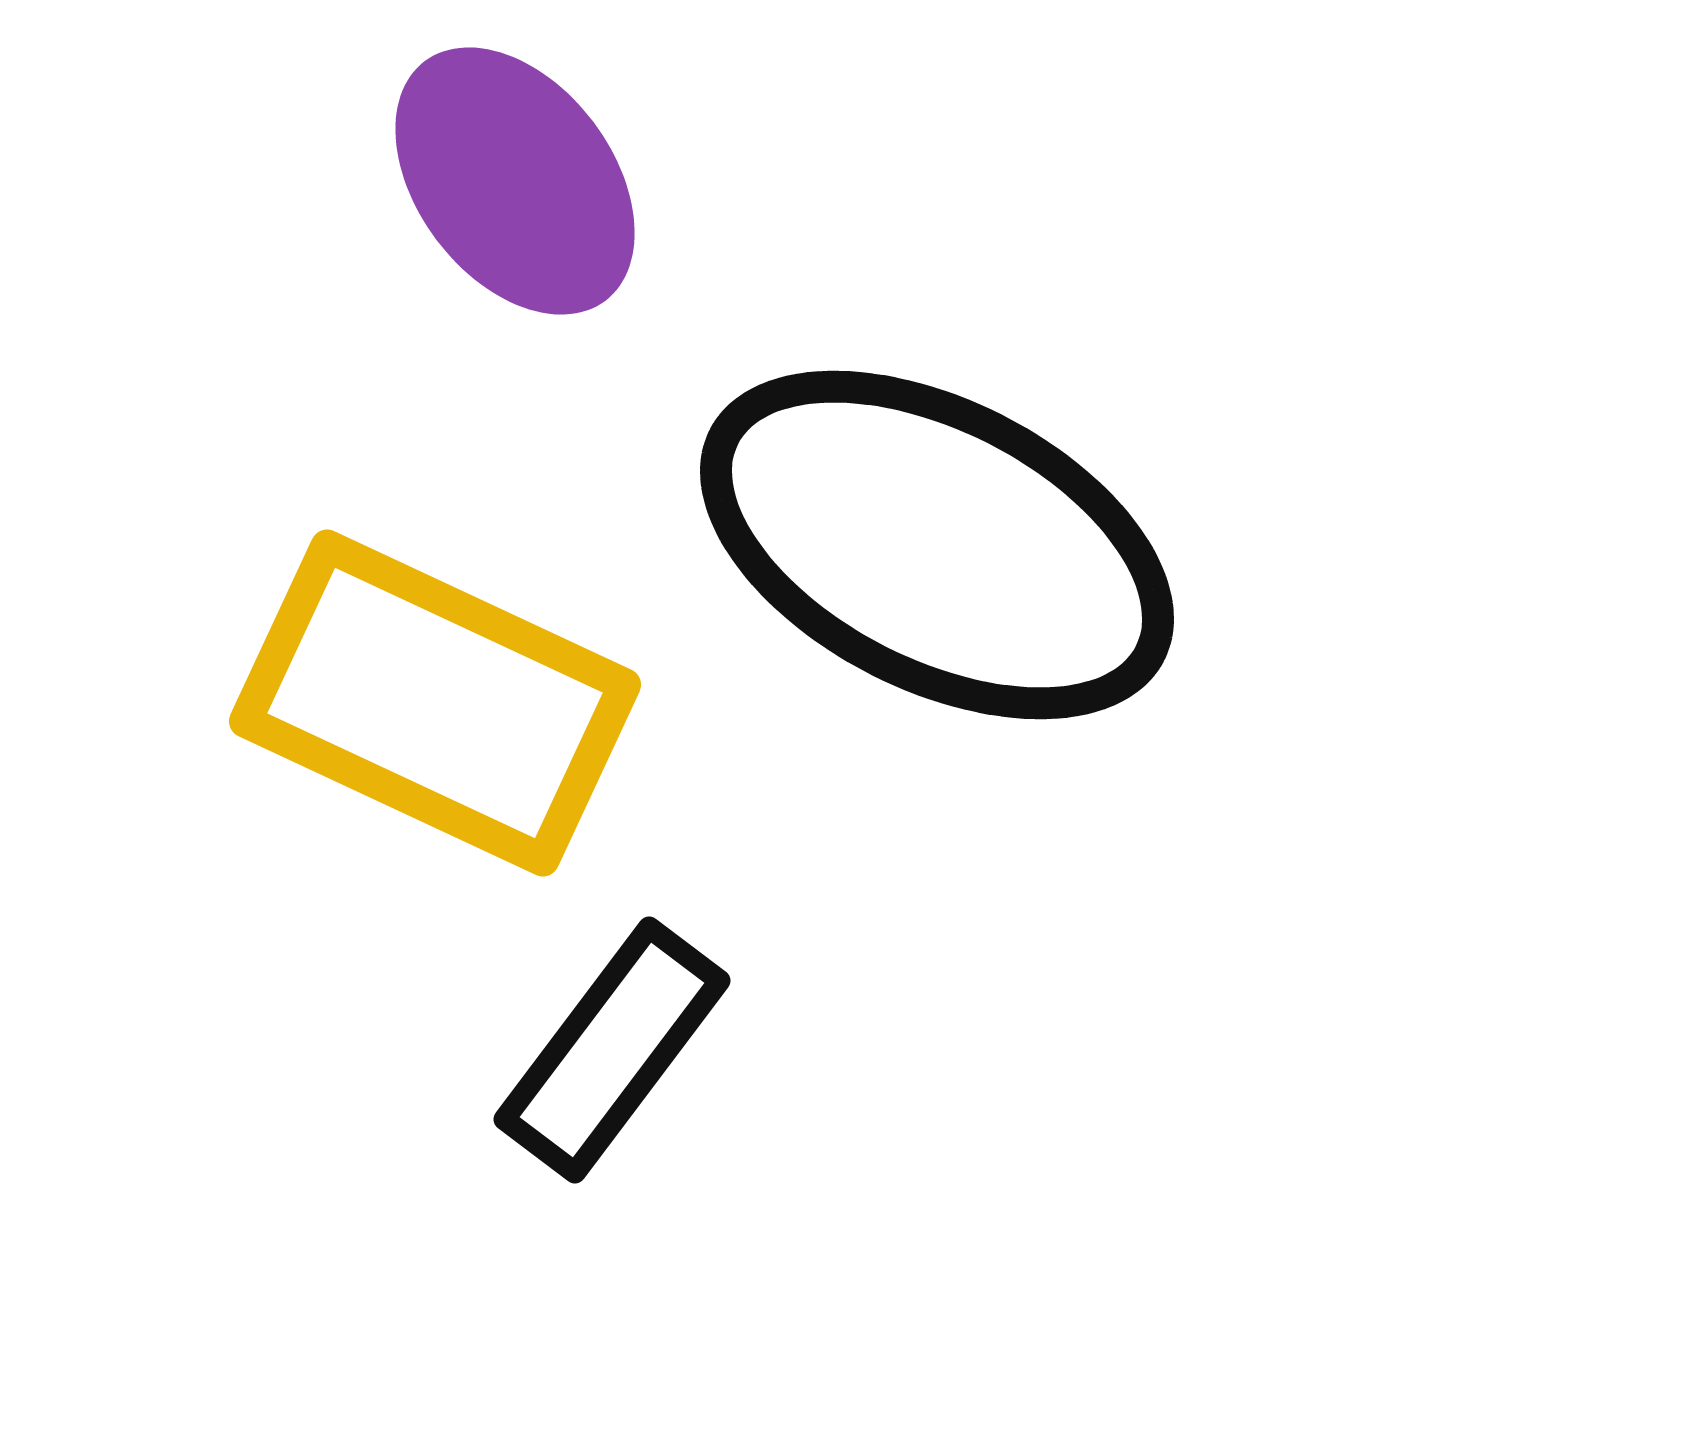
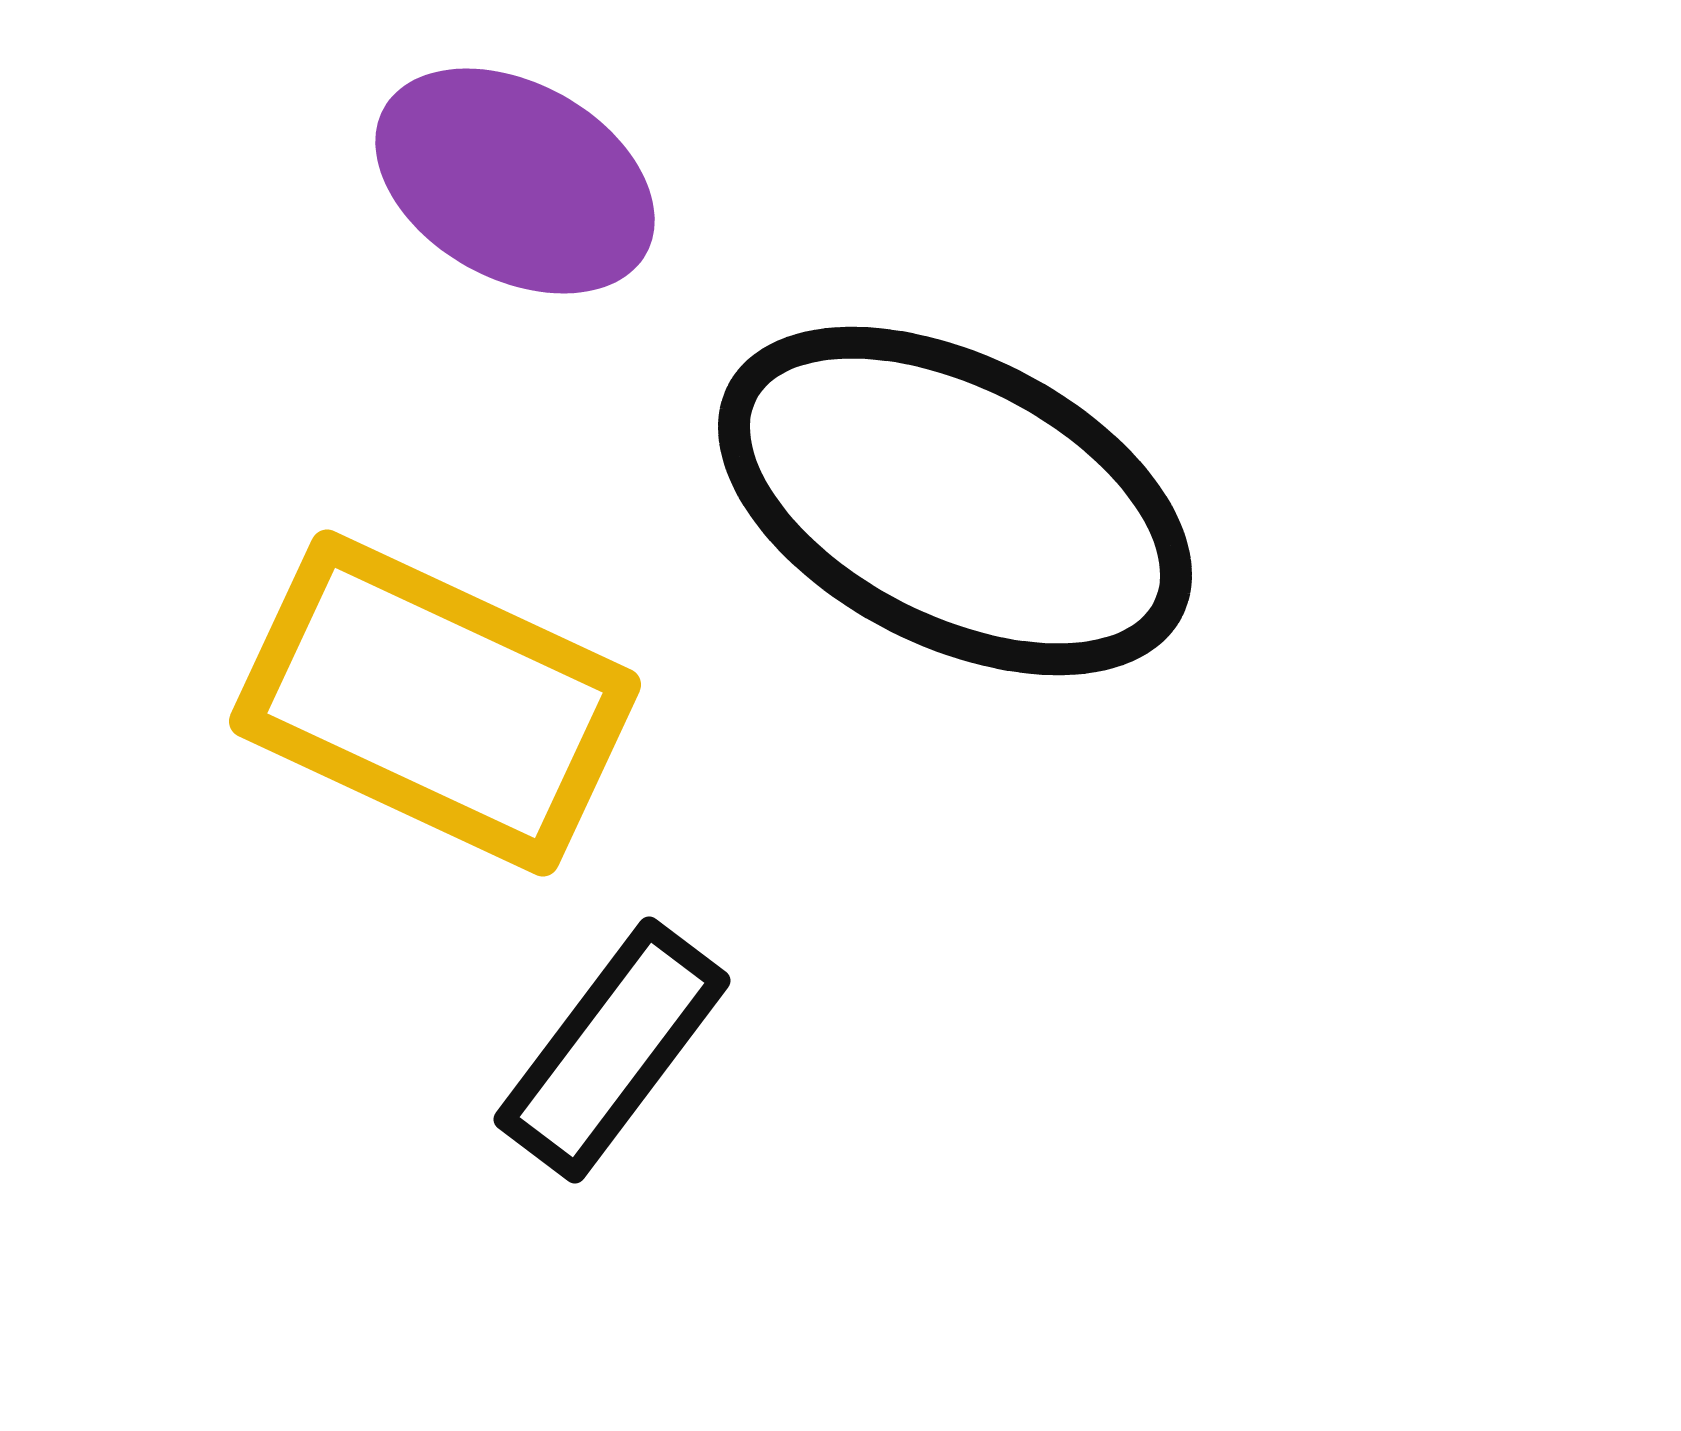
purple ellipse: rotated 24 degrees counterclockwise
black ellipse: moved 18 px right, 44 px up
